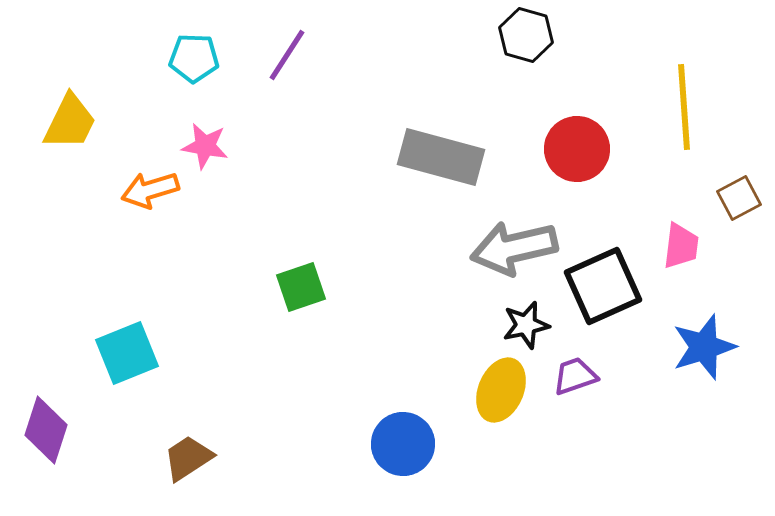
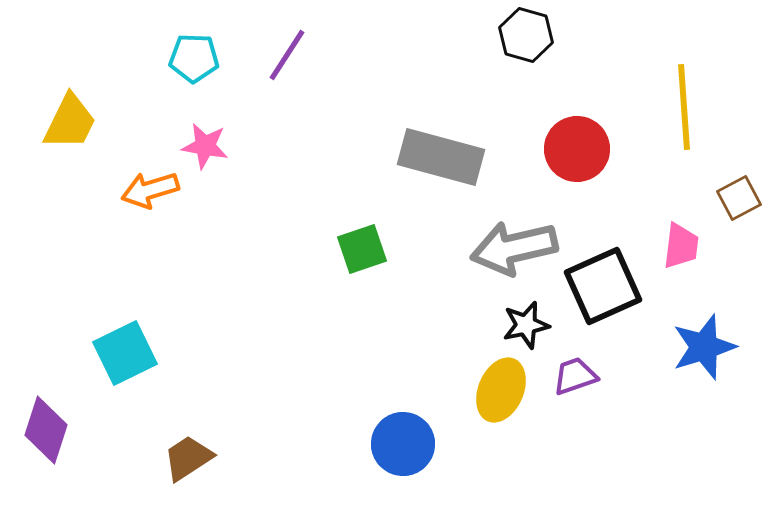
green square: moved 61 px right, 38 px up
cyan square: moved 2 px left; rotated 4 degrees counterclockwise
